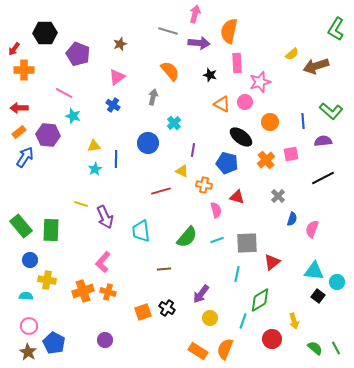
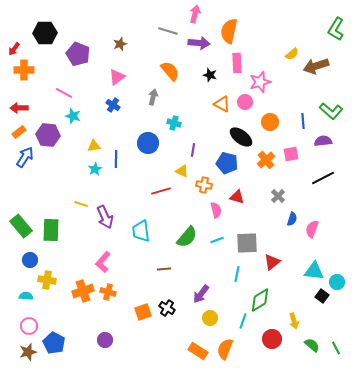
cyan cross at (174, 123): rotated 32 degrees counterclockwise
black square at (318, 296): moved 4 px right
green semicircle at (315, 348): moved 3 px left, 3 px up
brown star at (28, 352): rotated 24 degrees clockwise
